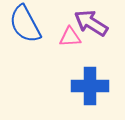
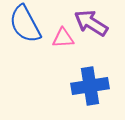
pink triangle: moved 7 px left, 1 px down
blue cross: rotated 9 degrees counterclockwise
